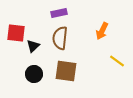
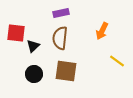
purple rectangle: moved 2 px right
